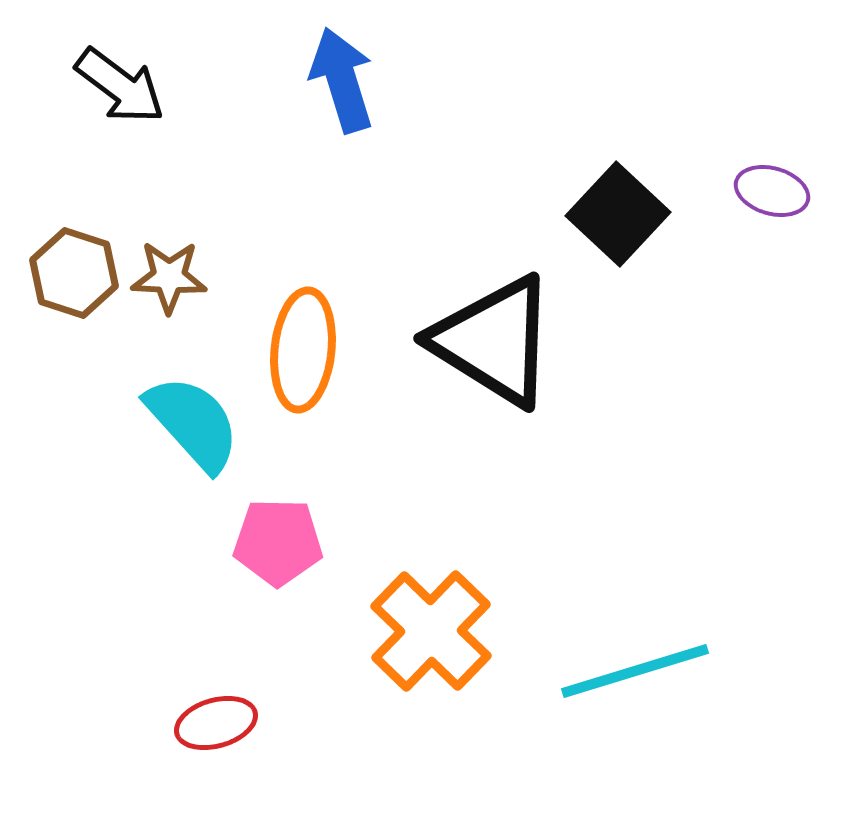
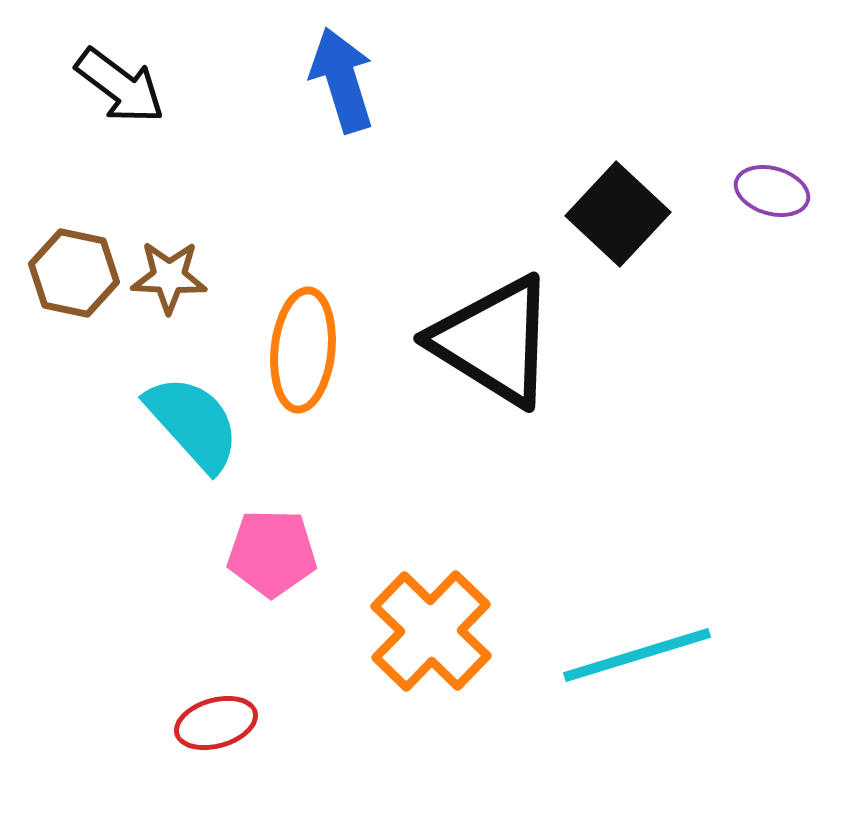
brown hexagon: rotated 6 degrees counterclockwise
pink pentagon: moved 6 px left, 11 px down
cyan line: moved 2 px right, 16 px up
